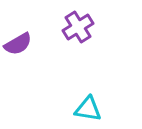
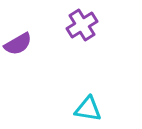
purple cross: moved 4 px right, 2 px up
